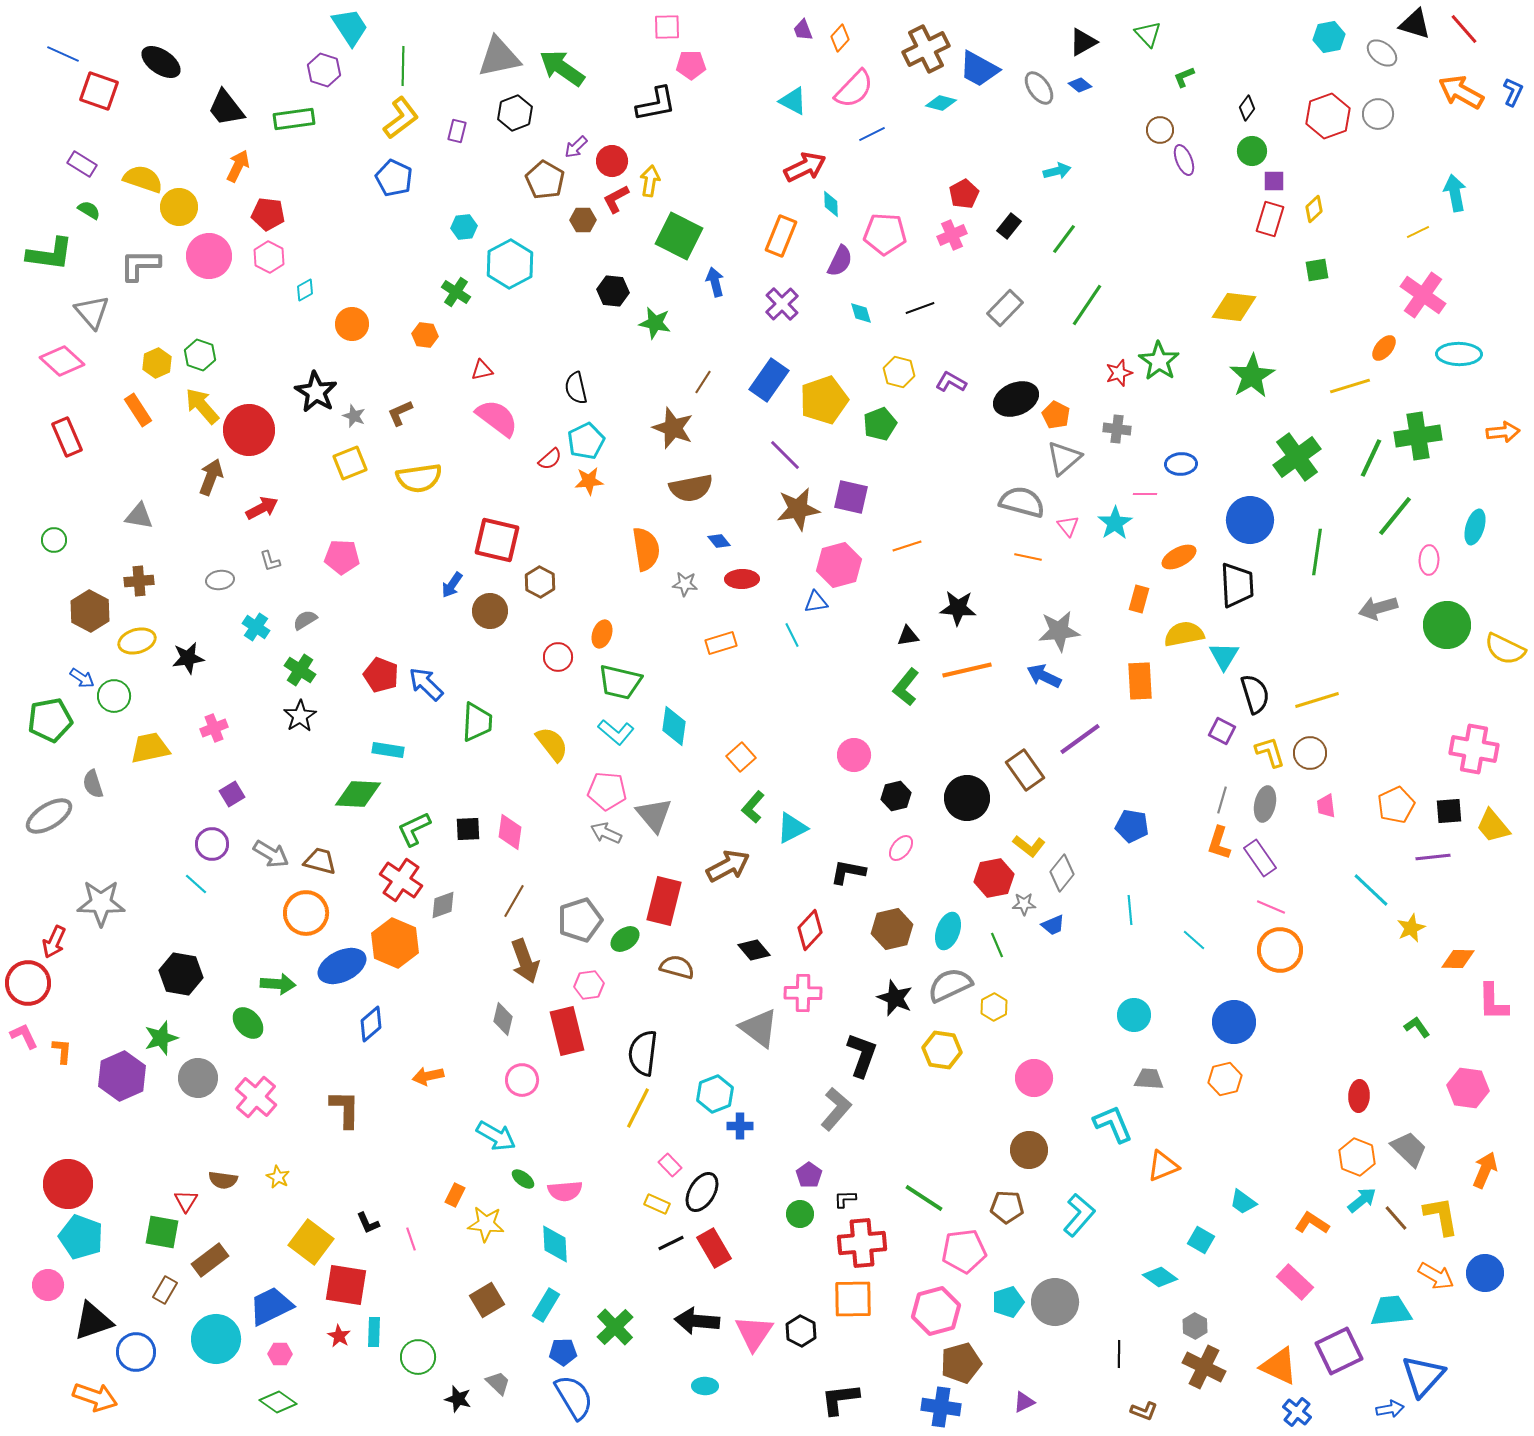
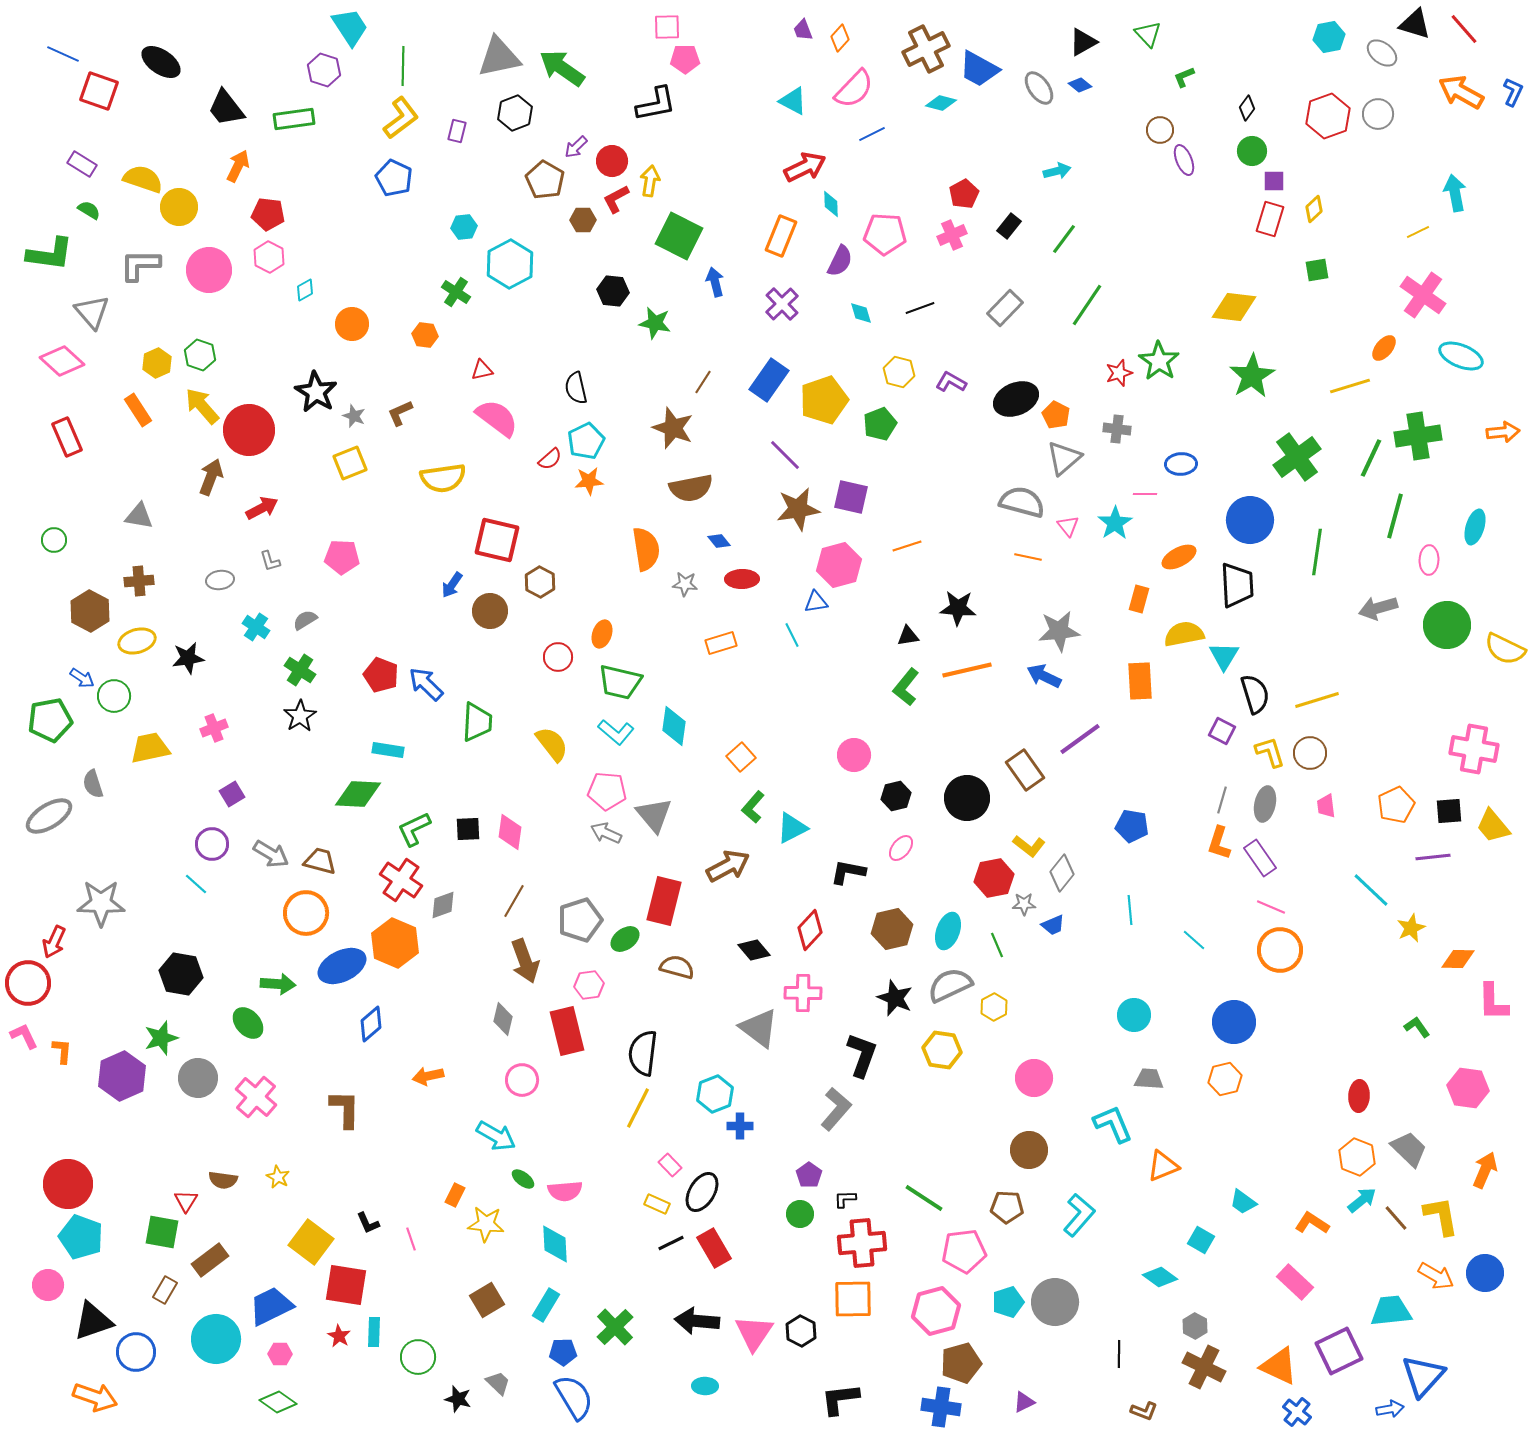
pink pentagon at (691, 65): moved 6 px left, 6 px up
pink circle at (209, 256): moved 14 px down
cyan ellipse at (1459, 354): moved 2 px right, 2 px down; rotated 21 degrees clockwise
yellow semicircle at (419, 478): moved 24 px right
green line at (1395, 516): rotated 24 degrees counterclockwise
